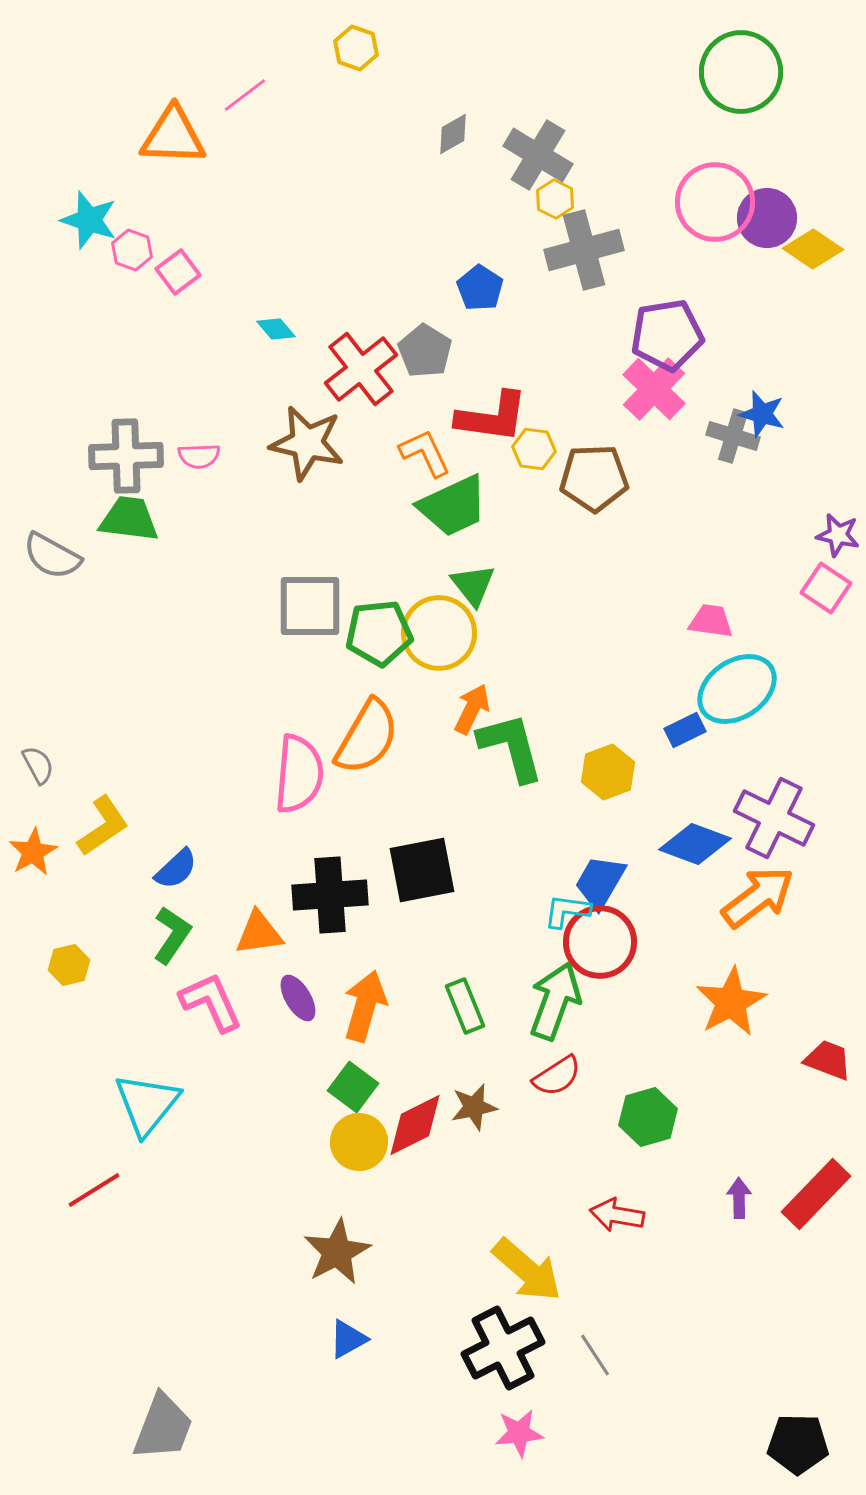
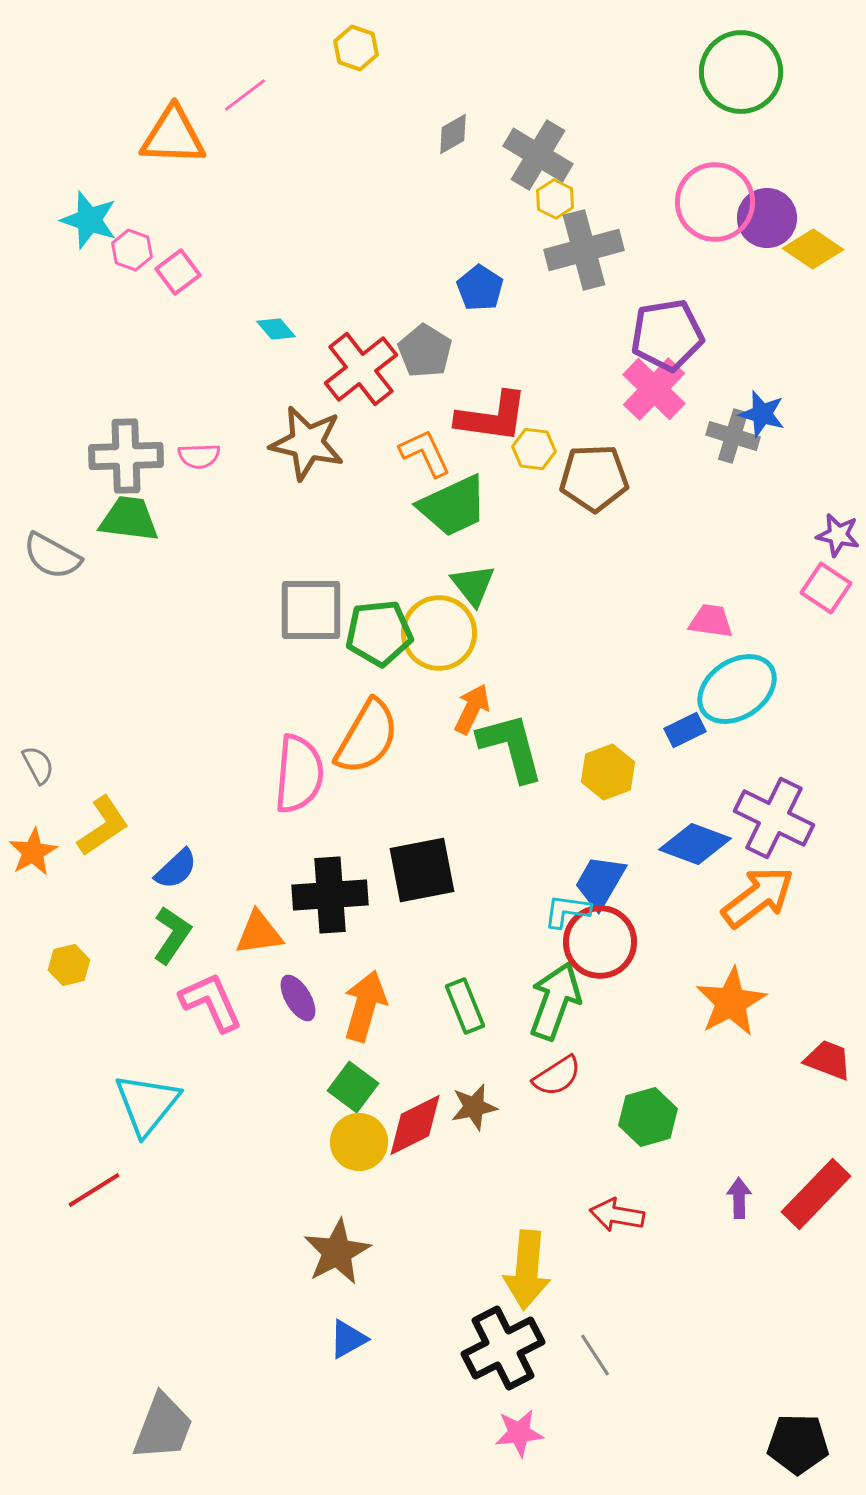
gray square at (310, 606): moved 1 px right, 4 px down
yellow arrow at (527, 1270): rotated 54 degrees clockwise
